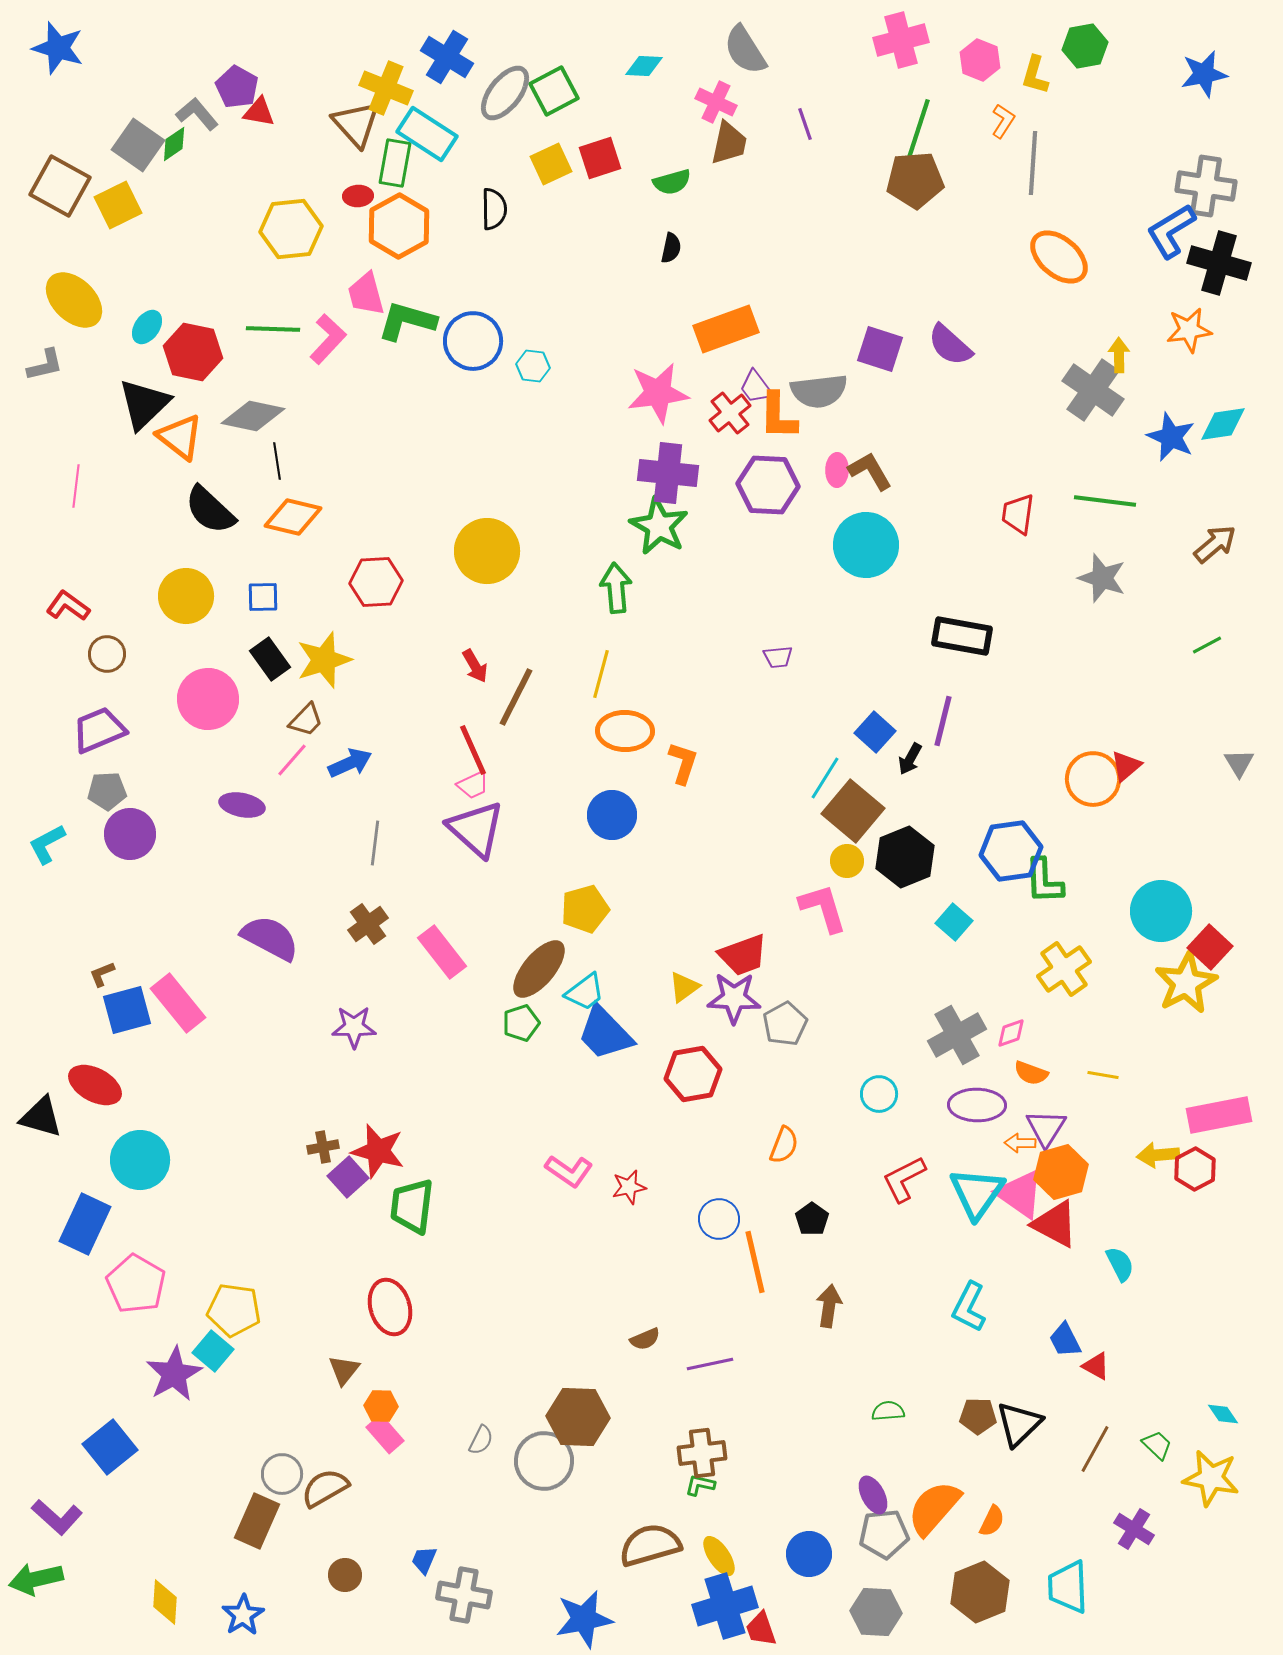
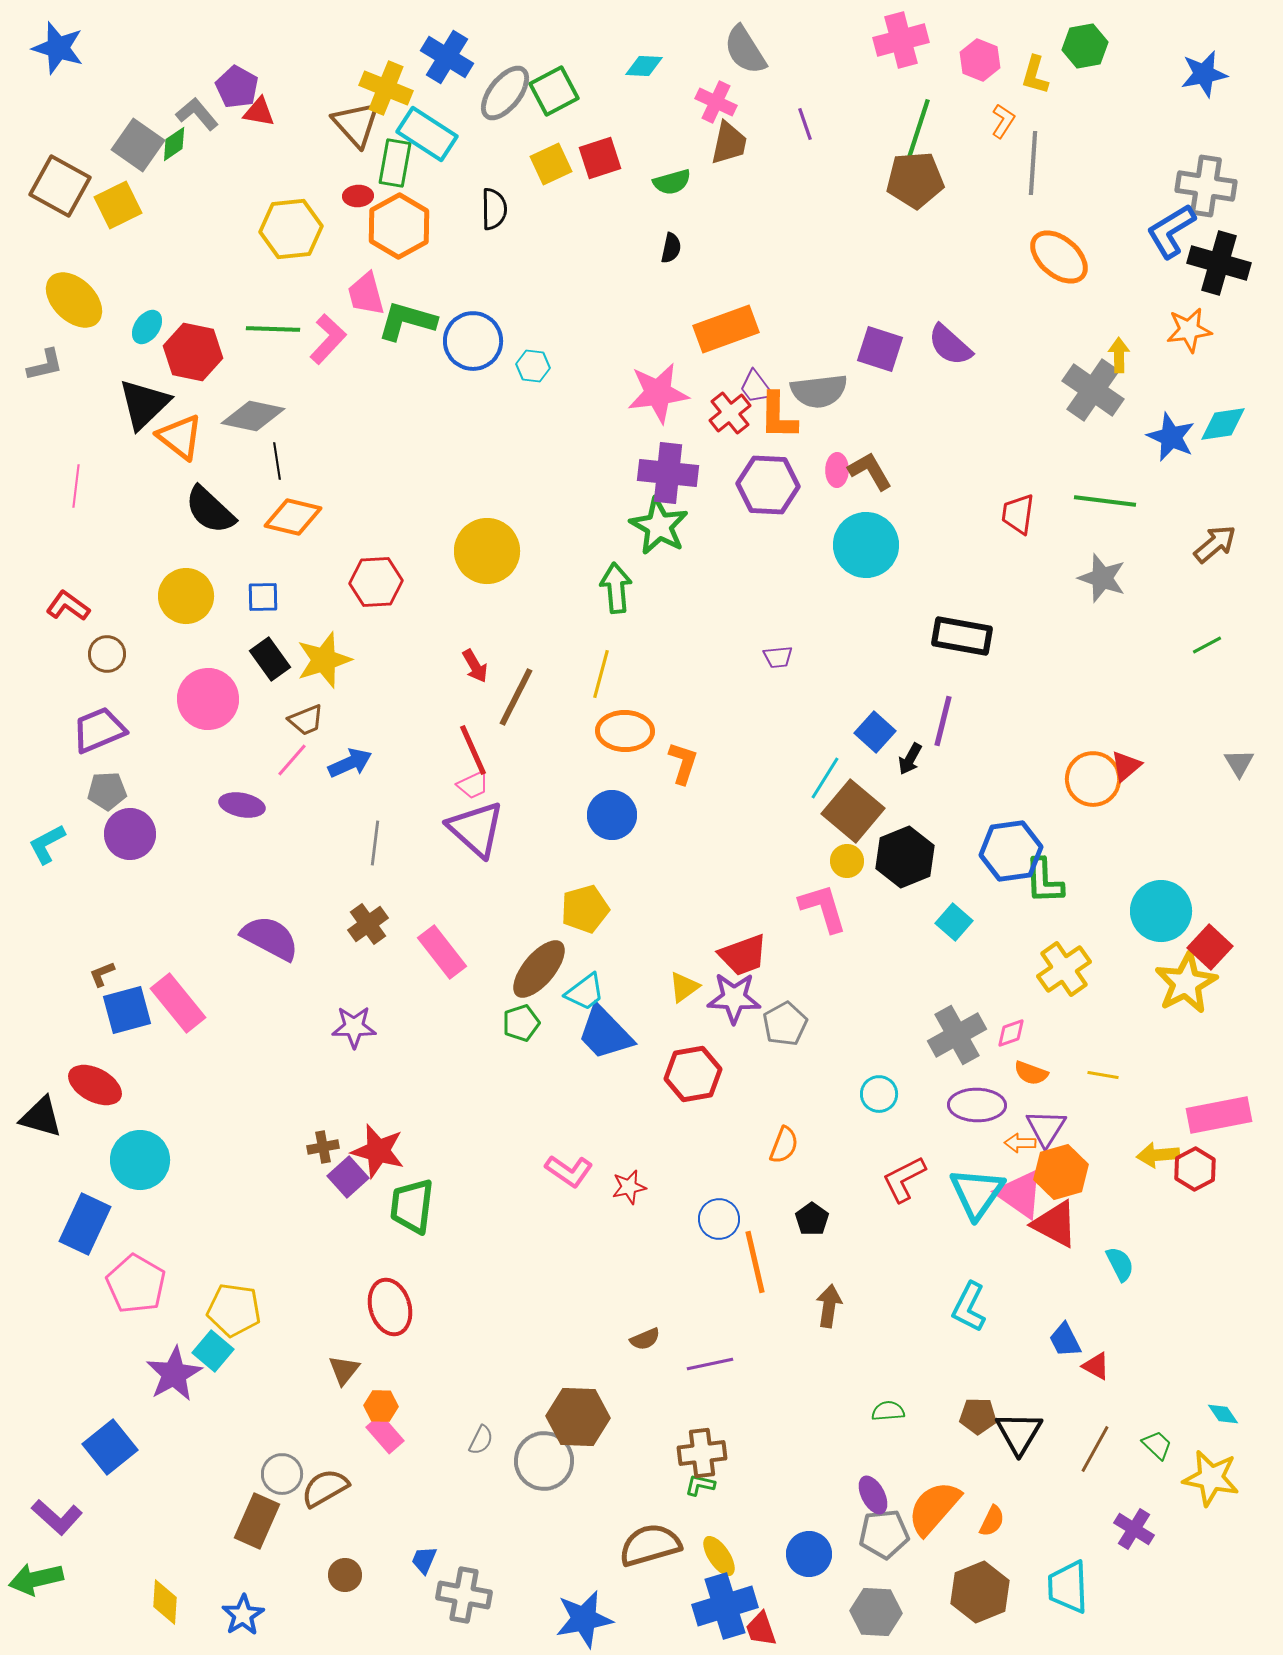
brown trapezoid at (306, 720): rotated 24 degrees clockwise
black triangle at (1019, 1424): moved 9 px down; rotated 15 degrees counterclockwise
